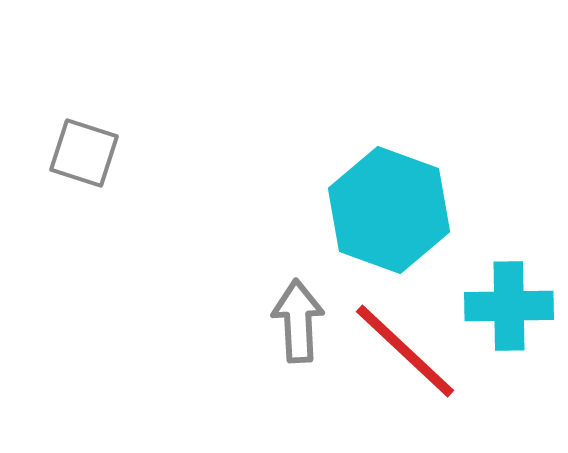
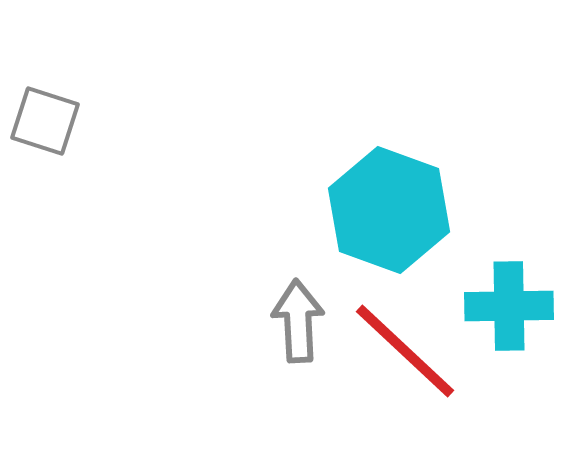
gray square: moved 39 px left, 32 px up
